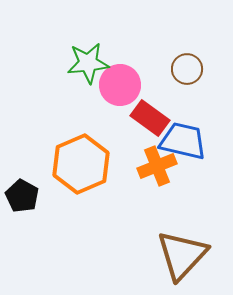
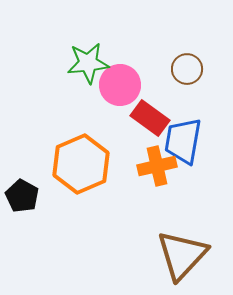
blue trapezoid: rotated 93 degrees counterclockwise
orange cross: rotated 9 degrees clockwise
